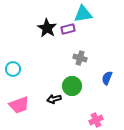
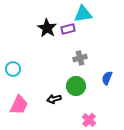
gray cross: rotated 32 degrees counterclockwise
green circle: moved 4 px right
pink trapezoid: rotated 45 degrees counterclockwise
pink cross: moved 7 px left; rotated 24 degrees counterclockwise
